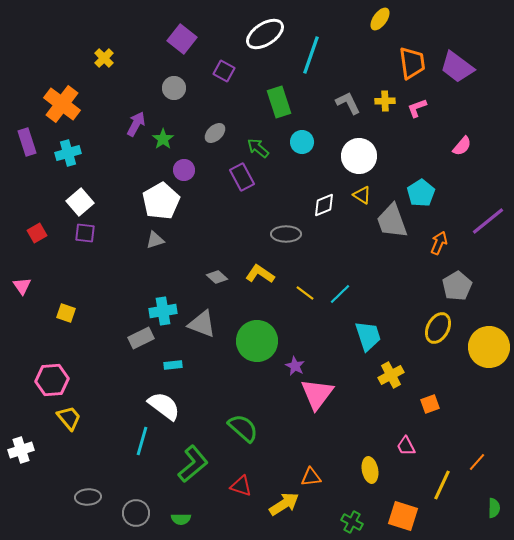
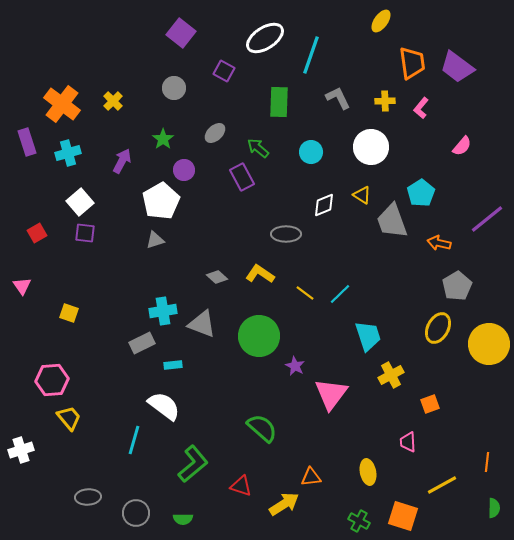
yellow ellipse at (380, 19): moved 1 px right, 2 px down
white ellipse at (265, 34): moved 4 px down
purple square at (182, 39): moved 1 px left, 6 px up
yellow cross at (104, 58): moved 9 px right, 43 px down
green rectangle at (279, 102): rotated 20 degrees clockwise
gray L-shape at (348, 103): moved 10 px left, 5 px up
pink L-shape at (417, 108): moved 4 px right; rotated 30 degrees counterclockwise
purple arrow at (136, 124): moved 14 px left, 37 px down
cyan circle at (302, 142): moved 9 px right, 10 px down
white circle at (359, 156): moved 12 px right, 9 px up
purple line at (488, 221): moved 1 px left, 2 px up
orange arrow at (439, 243): rotated 100 degrees counterclockwise
yellow square at (66, 313): moved 3 px right
gray rectangle at (141, 338): moved 1 px right, 5 px down
green circle at (257, 341): moved 2 px right, 5 px up
yellow circle at (489, 347): moved 3 px up
pink triangle at (317, 394): moved 14 px right
green semicircle at (243, 428): moved 19 px right
cyan line at (142, 441): moved 8 px left, 1 px up
pink trapezoid at (406, 446): moved 2 px right, 4 px up; rotated 25 degrees clockwise
orange line at (477, 462): moved 10 px right; rotated 36 degrees counterclockwise
yellow ellipse at (370, 470): moved 2 px left, 2 px down
yellow line at (442, 485): rotated 36 degrees clockwise
green semicircle at (181, 519): moved 2 px right
green cross at (352, 522): moved 7 px right, 1 px up
